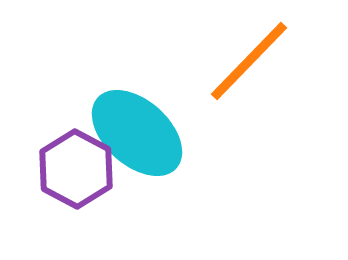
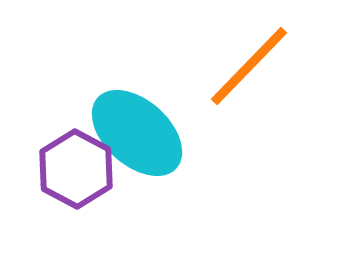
orange line: moved 5 px down
